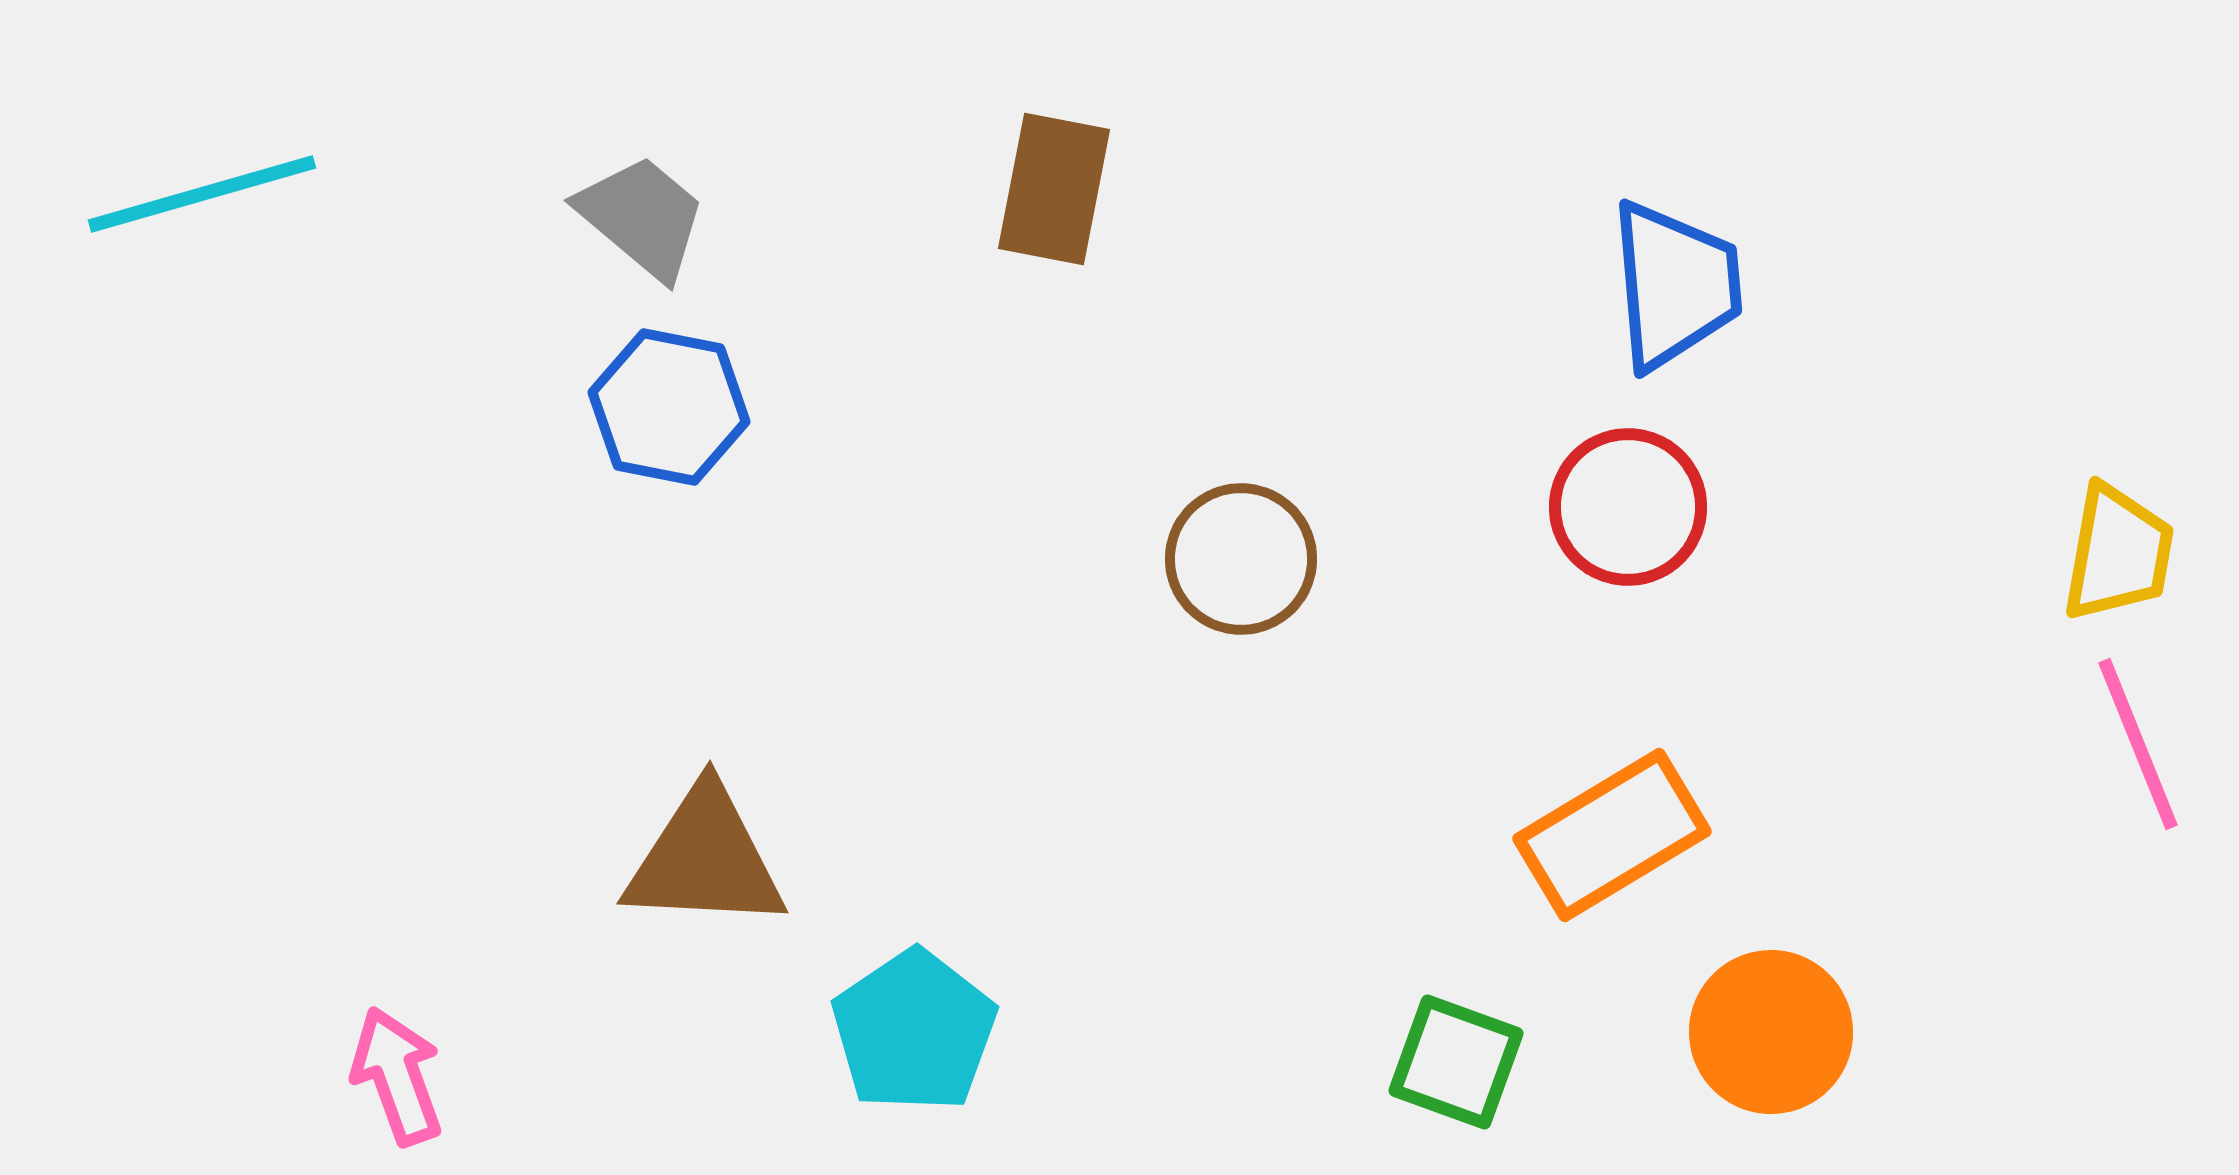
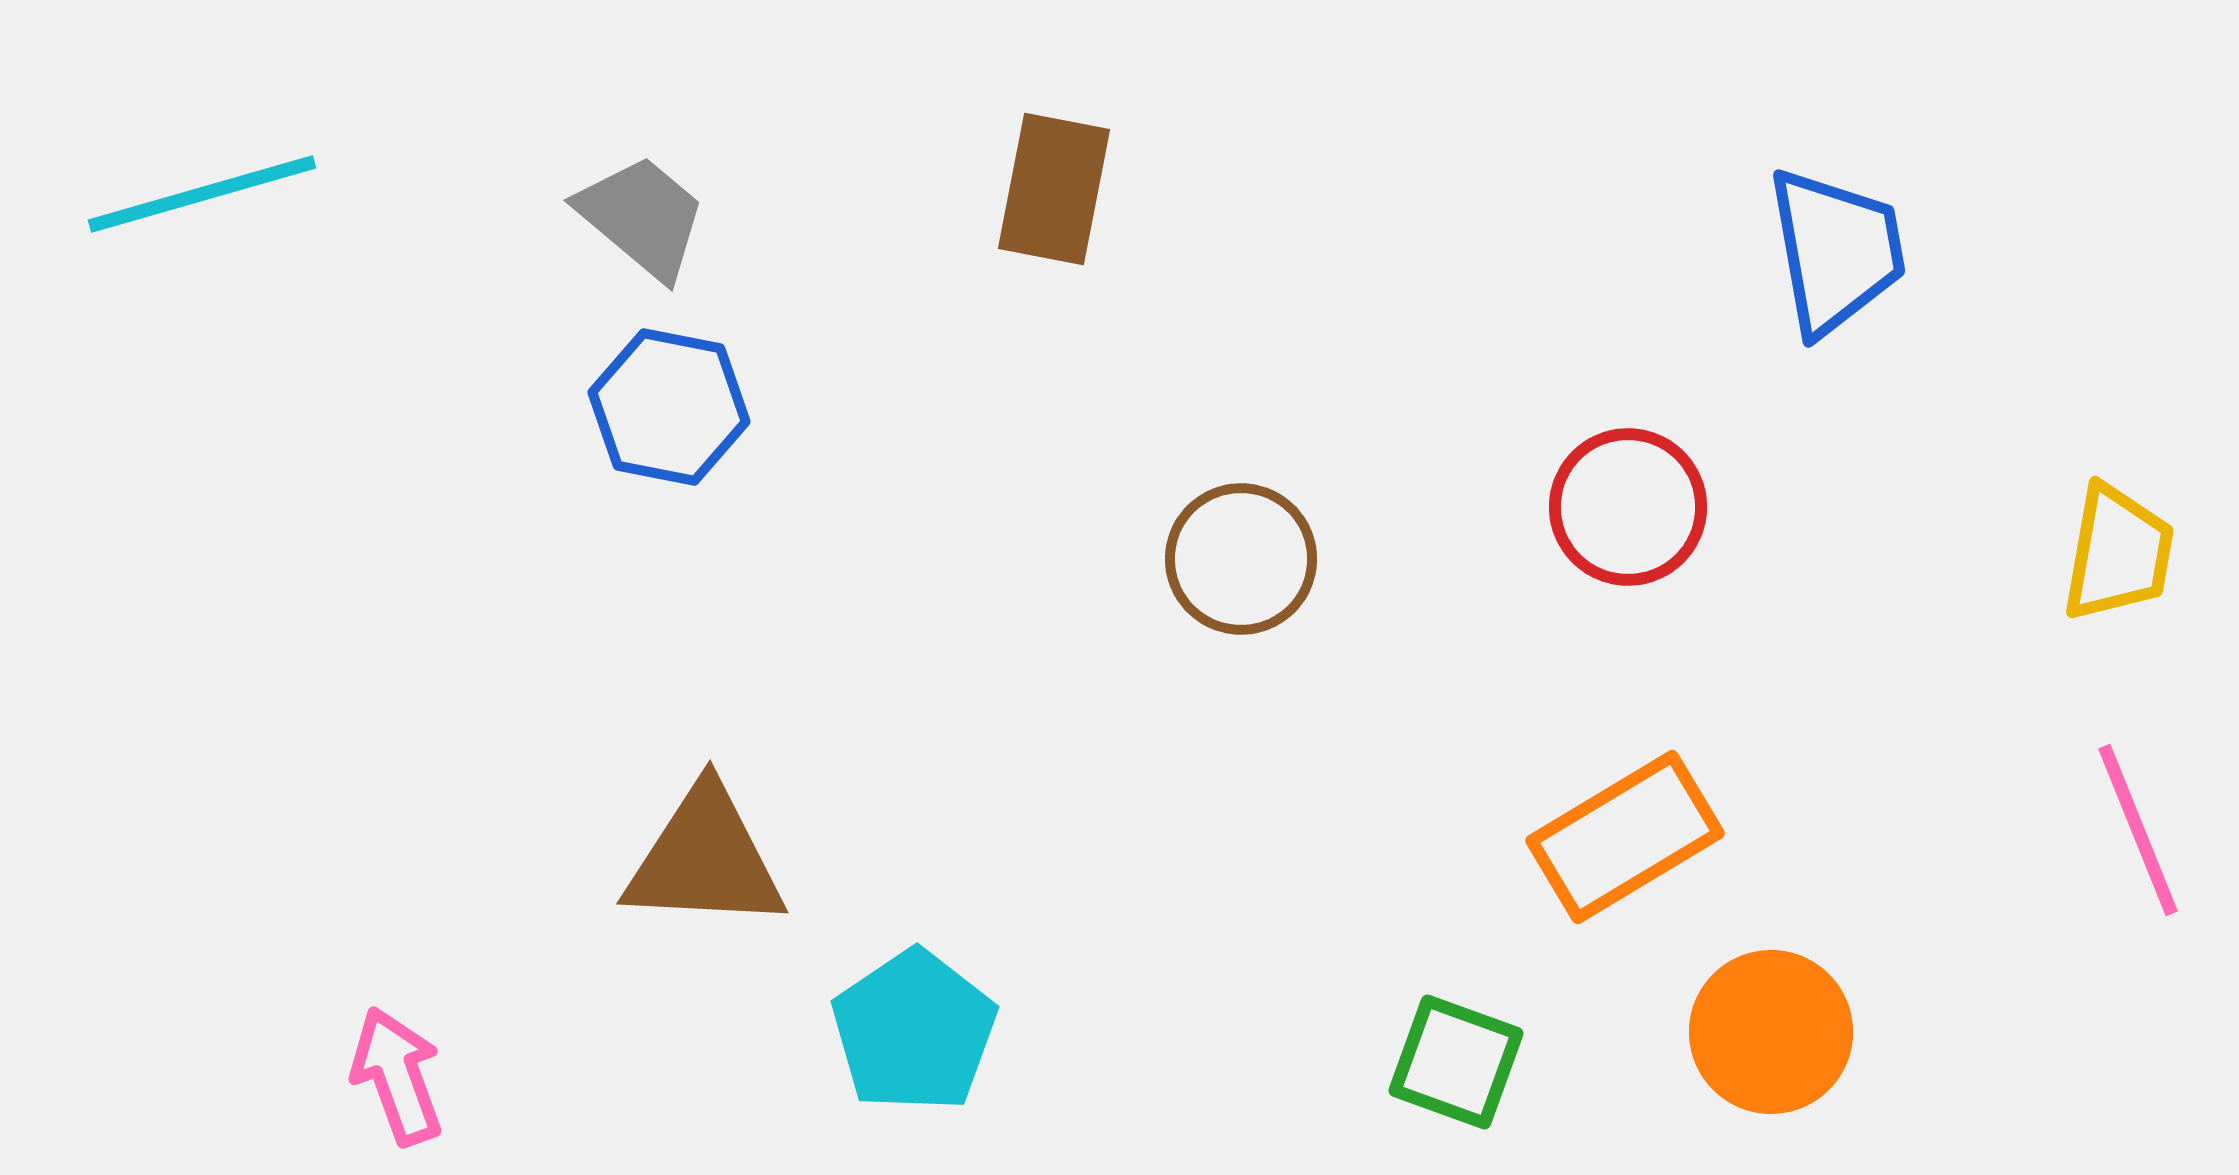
blue trapezoid: moved 161 px right, 34 px up; rotated 5 degrees counterclockwise
pink line: moved 86 px down
orange rectangle: moved 13 px right, 2 px down
